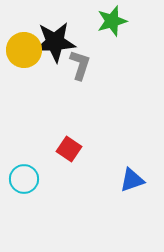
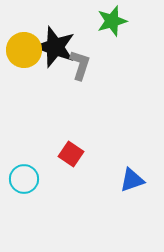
black star: moved 5 px down; rotated 24 degrees clockwise
red square: moved 2 px right, 5 px down
